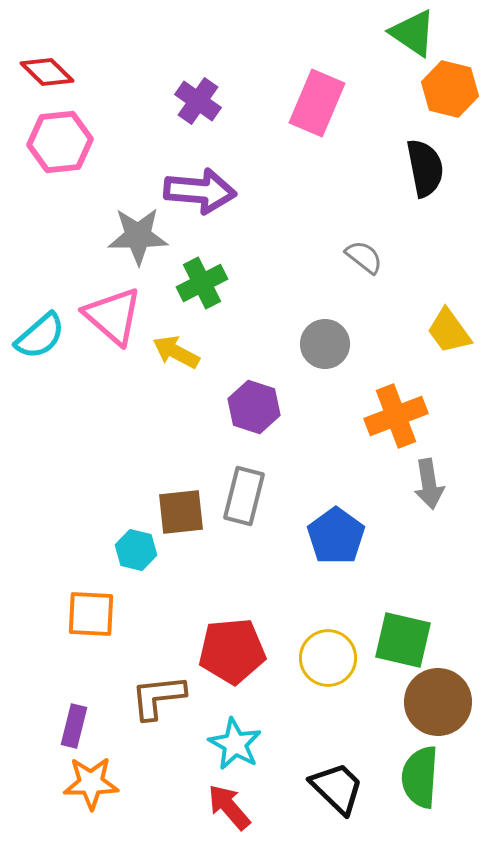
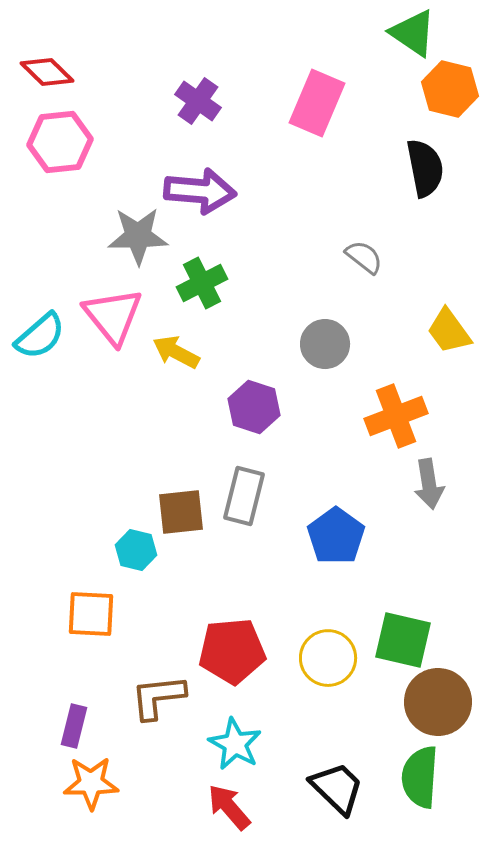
pink triangle: rotated 10 degrees clockwise
